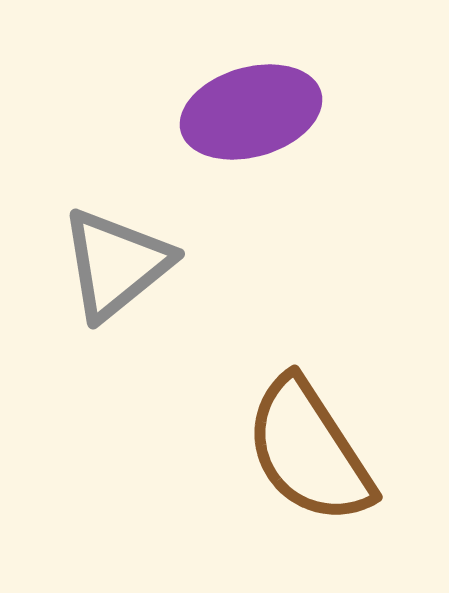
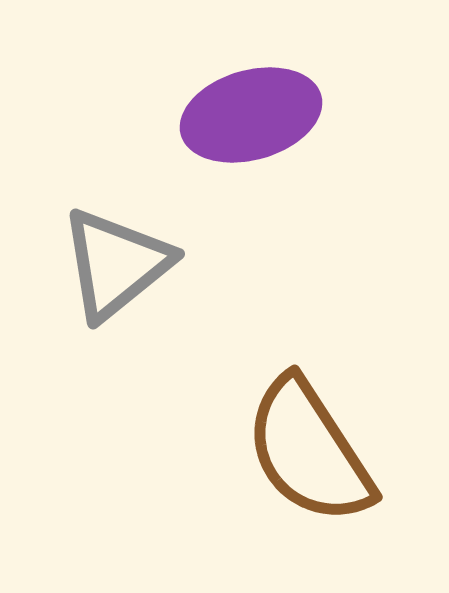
purple ellipse: moved 3 px down
